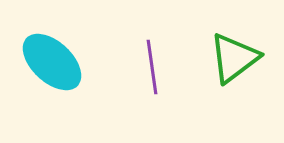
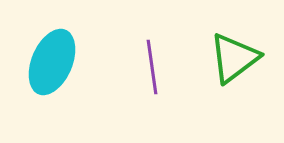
cyan ellipse: rotated 70 degrees clockwise
